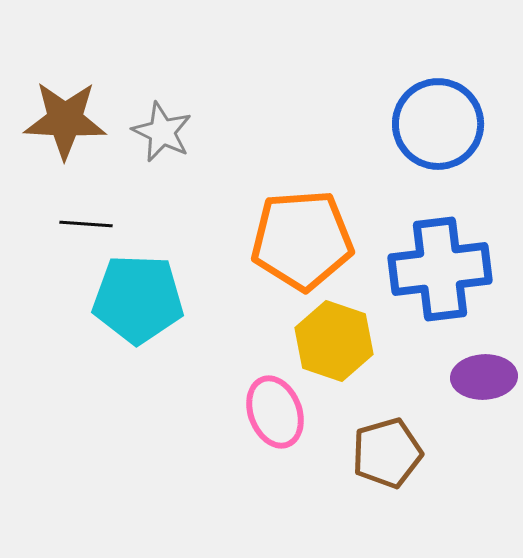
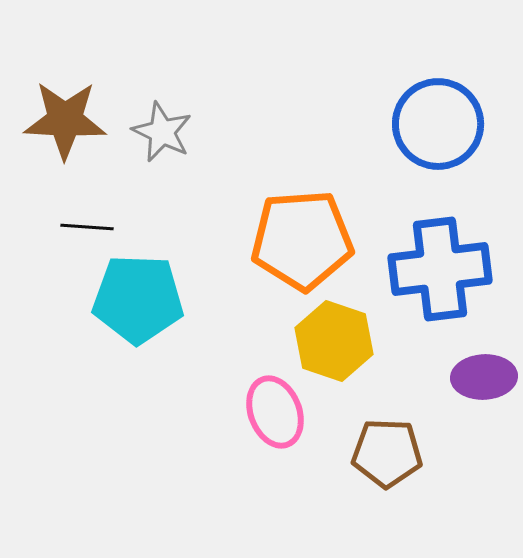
black line: moved 1 px right, 3 px down
brown pentagon: rotated 18 degrees clockwise
